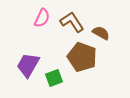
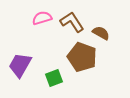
pink semicircle: rotated 132 degrees counterclockwise
purple trapezoid: moved 8 px left
